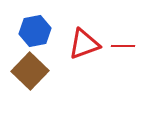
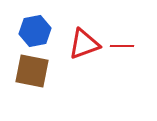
red line: moved 1 px left
brown square: moved 2 px right; rotated 33 degrees counterclockwise
